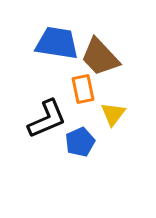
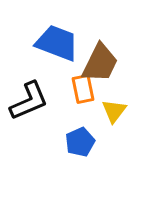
blue trapezoid: rotated 12 degrees clockwise
brown trapezoid: moved 6 px down; rotated 111 degrees counterclockwise
yellow triangle: moved 1 px right, 3 px up
black L-shape: moved 18 px left, 18 px up
